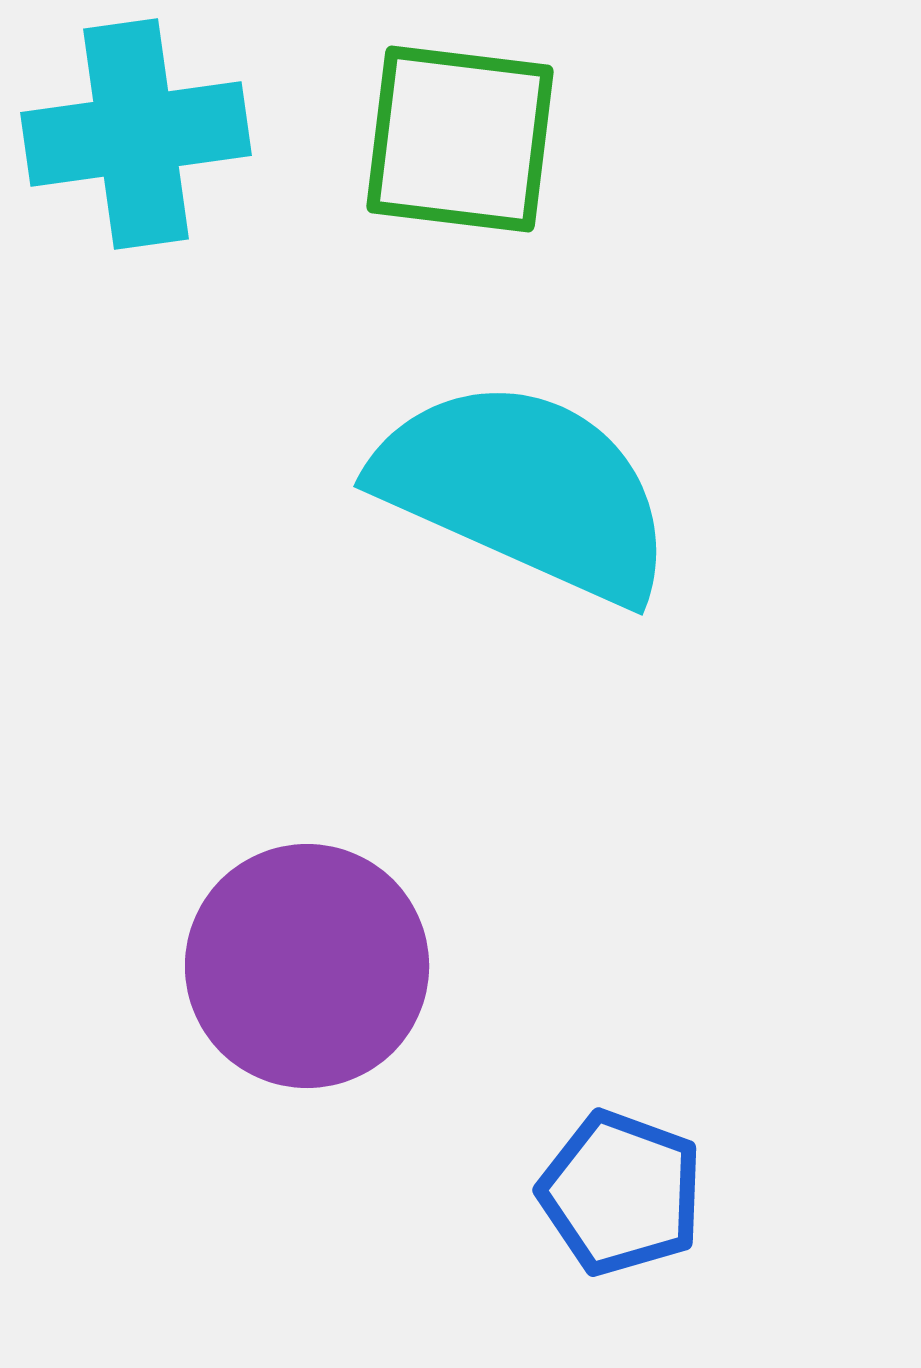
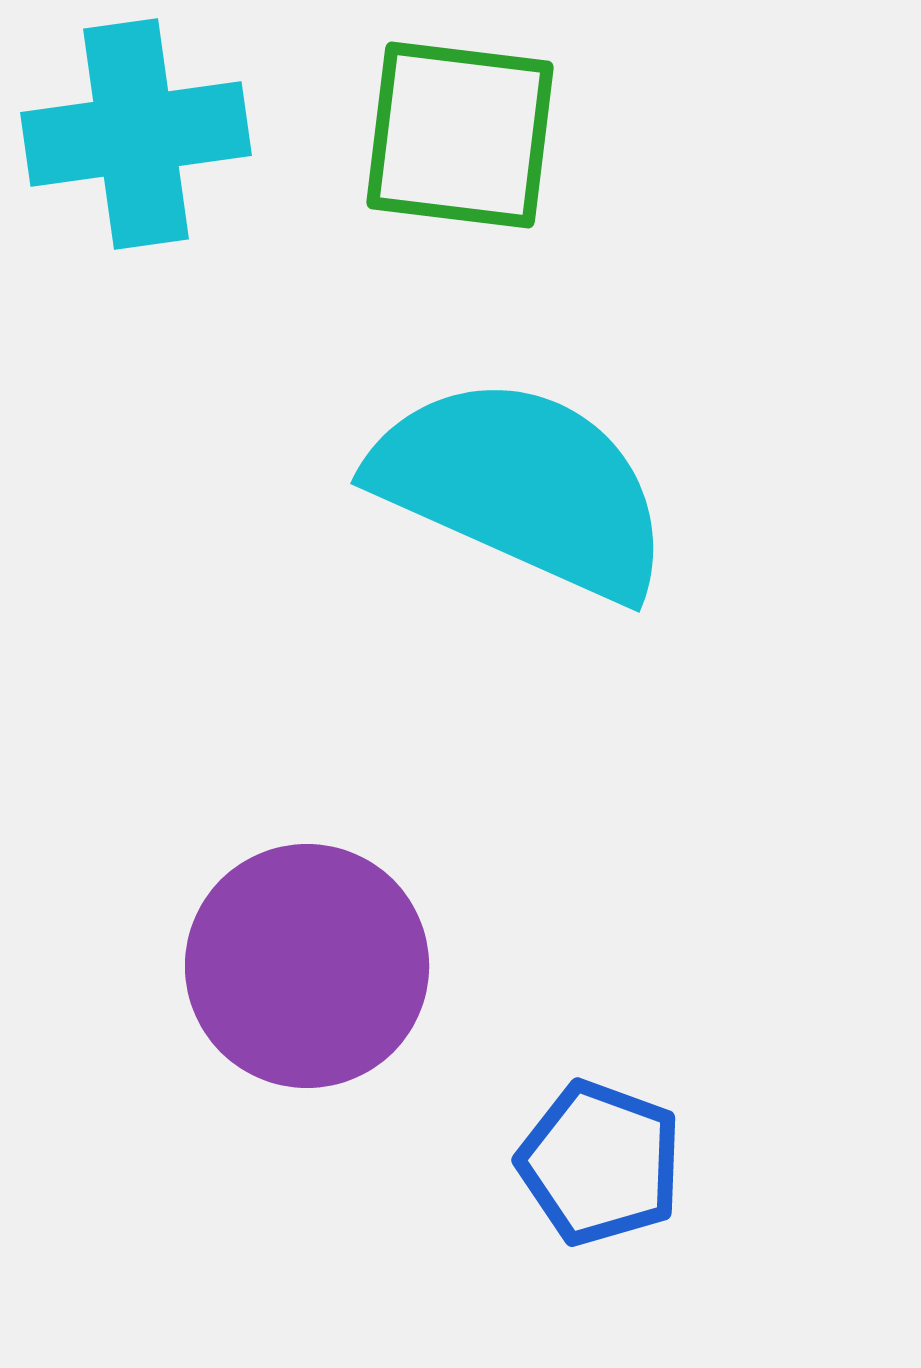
green square: moved 4 px up
cyan semicircle: moved 3 px left, 3 px up
blue pentagon: moved 21 px left, 30 px up
